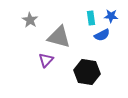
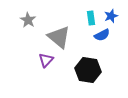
blue star: rotated 24 degrees counterclockwise
gray star: moved 2 px left
gray triangle: rotated 25 degrees clockwise
black hexagon: moved 1 px right, 2 px up
